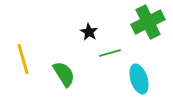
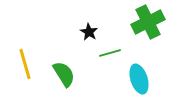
yellow line: moved 2 px right, 5 px down
